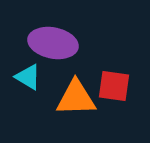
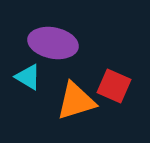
red square: rotated 16 degrees clockwise
orange triangle: moved 3 px down; rotated 15 degrees counterclockwise
